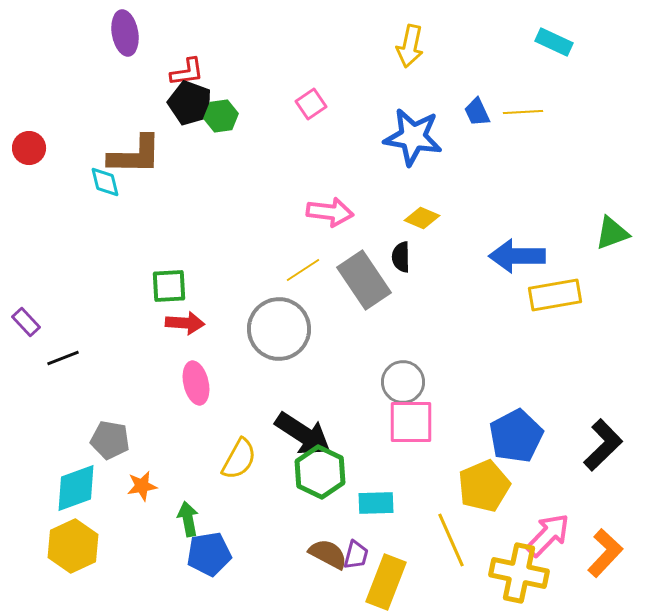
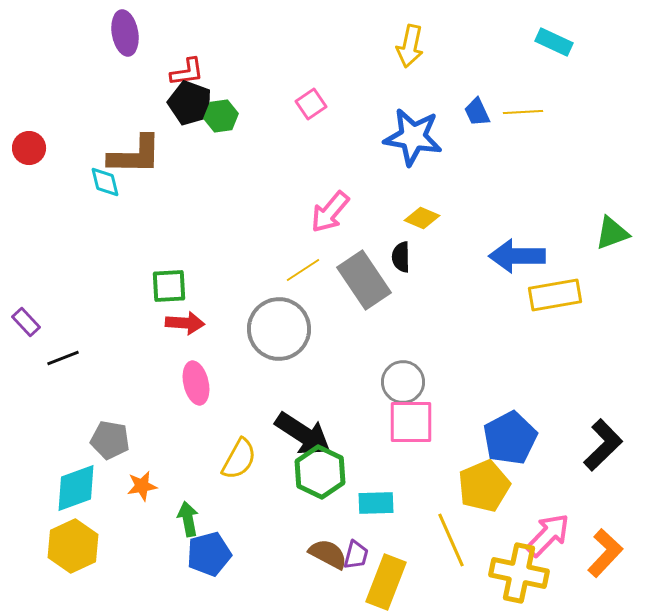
pink arrow at (330, 212): rotated 123 degrees clockwise
blue pentagon at (516, 436): moved 6 px left, 2 px down
blue pentagon at (209, 554): rotated 6 degrees counterclockwise
